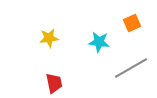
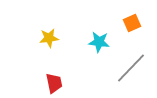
gray line: rotated 16 degrees counterclockwise
